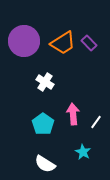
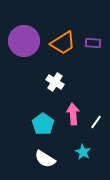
purple rectangle: moved 4 px right; rotated 42 degrees counterclockwise
white cross: moved 10 px right
white semicircle: moved 5 px up
